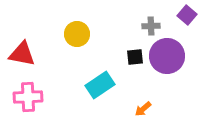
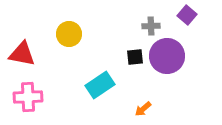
yellow circle: moved 8 px left
